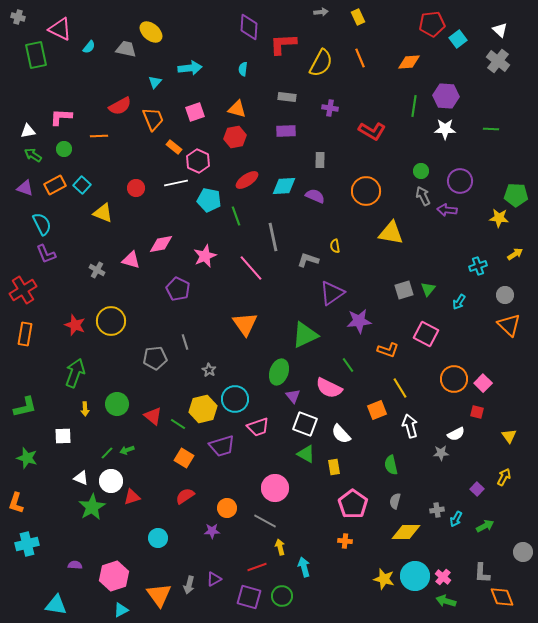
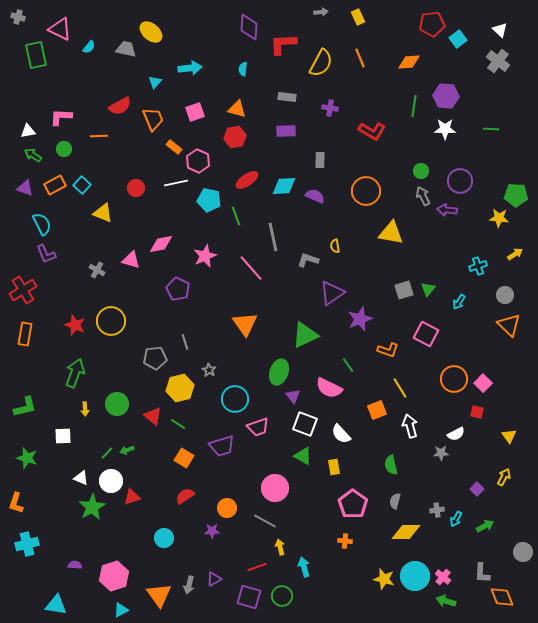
purple star at (359, 321): moved 1 px right, 2 px up; rotated 15 degrees counterclockwise
yellow hexagon at (203, 409): moved 23 px left, 21 px up
green triangle at (306, 454): moved 3 px left, 2 px down
cyan circle at (158, 538): moved 6 px right
